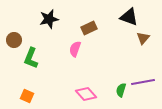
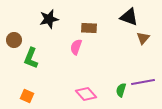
brown rectangle: rotated 28 degrees clockwise
pink semicircle: moved 1 px right, 2 px up
